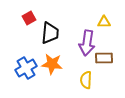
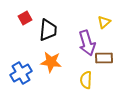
red square: moved 4 px left
yellow triangle: rotated 40 degrees counterclockwise
black trapezoid: moved 2 px left, 3 px up
purple arrow: rotated 25 degrees counterclockwise
orange star: moved 1 px left, 2 px up
blue cross: moved 5 px left, 5 px down
